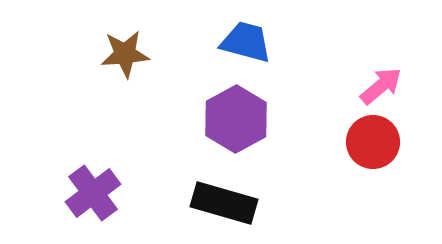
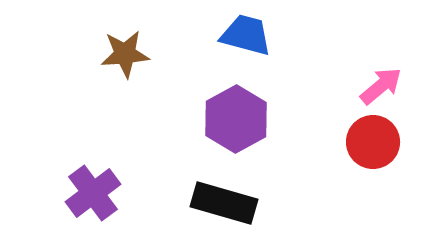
blue trapezoid: moved 7 px up
